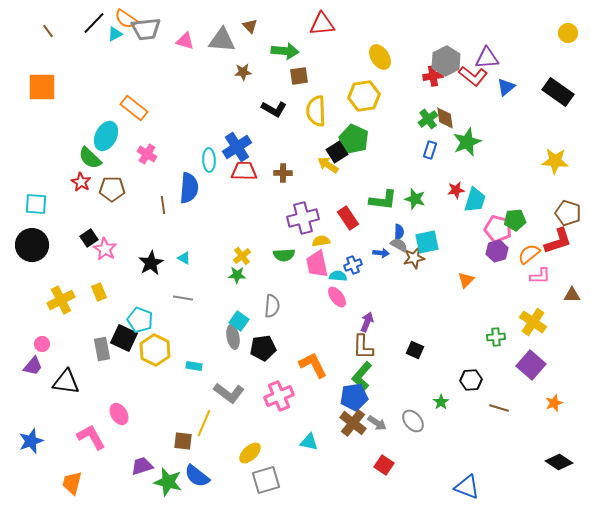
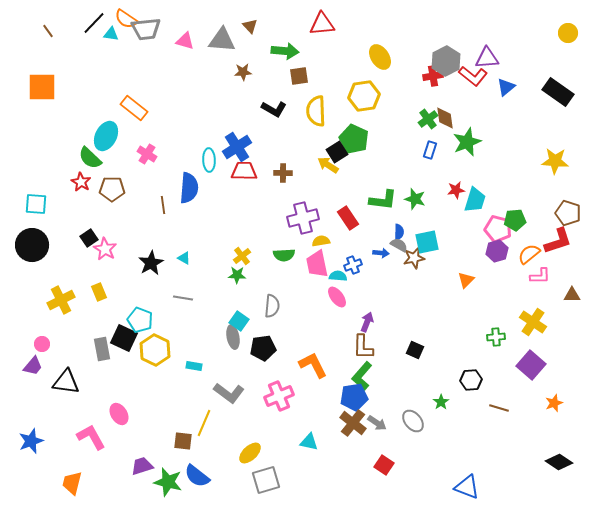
cyan triangle at (115, 34): moved 4 px left; rotated 35 degrees clockwise
